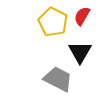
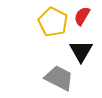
black triangle: moved 1 px right, 1 px up
gray trapezoid: moved 1 px right, 1 px up
